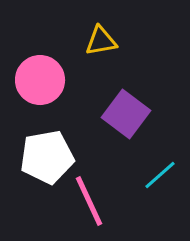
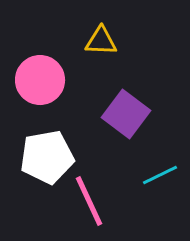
yellow triangle: rotated 12 degrees clockwise
cyan line: rotated 15 degrees clockwise
